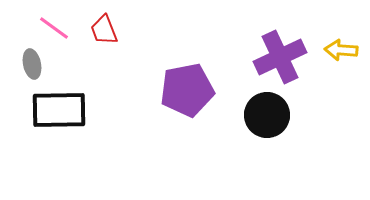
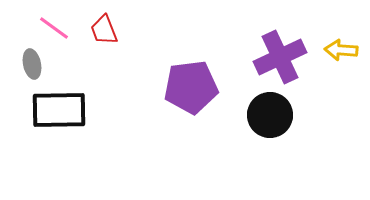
purple pentagon: moved 4 px right, 3 px up; rotated 4 degrees clockwise
black circle: moved 3 px right
